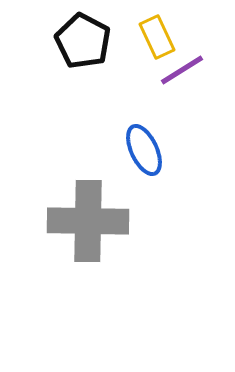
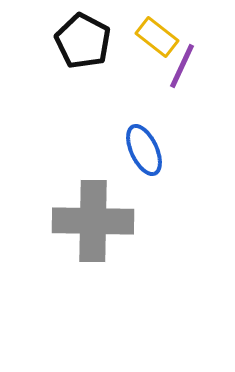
yellow rectangle: rotated 27 degrees counterclockwise
purple line: moved 4 px up; rotated 33 degrees counterclockwise
gray cross: moved 5 px right
